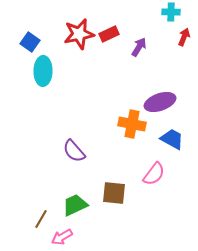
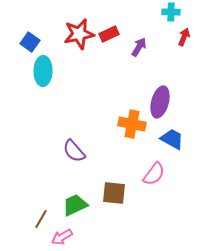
purple ellipse: rotated 56 degrees counterclockwise
